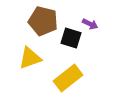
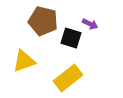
yellow triangle: moved 6 px left, 3 px down
